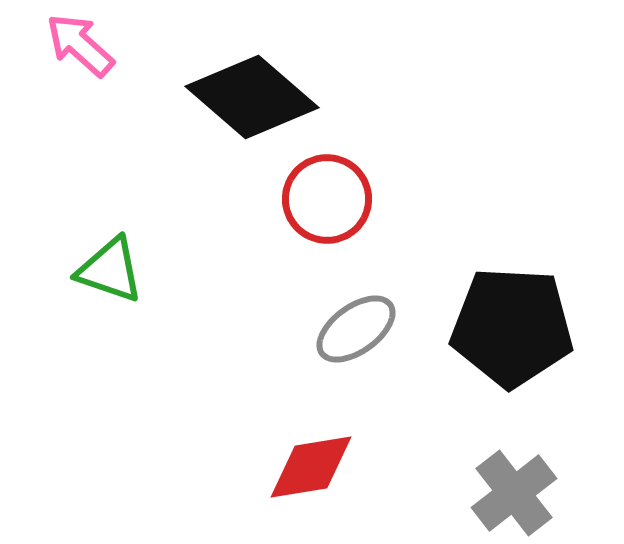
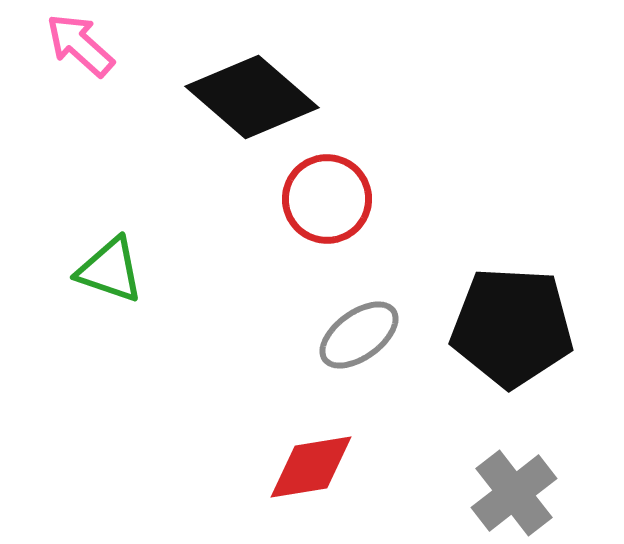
gray ellipse: moved 3 px right, 6 px down
